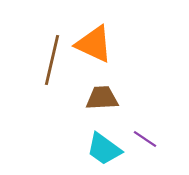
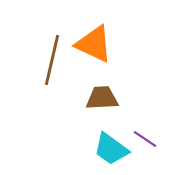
cyan trapezoid: moved 7 px right
